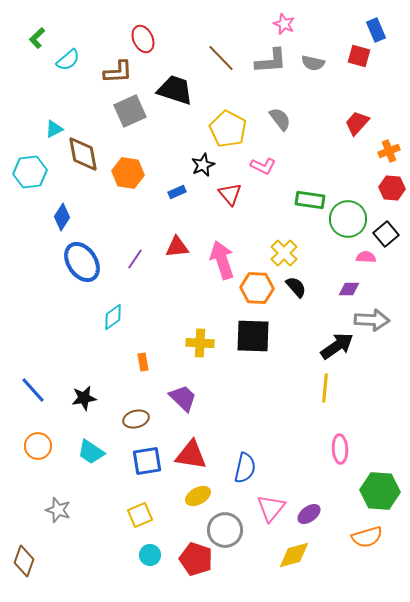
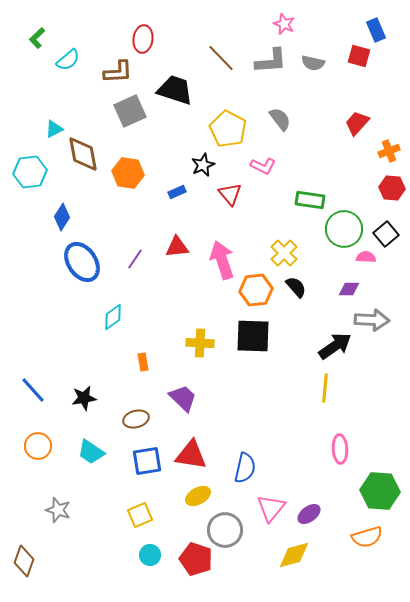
red ellipse at (143, 39): rotated 32 degrees clockwise
green circle at (348, 219): moved 4 px left, 10 px down
orange hexagon at (257, 288): moved 1 px left, 2 px down; rotated 8 degrees counterclockwise
black arrow at (337, 346): moved 2 px left
